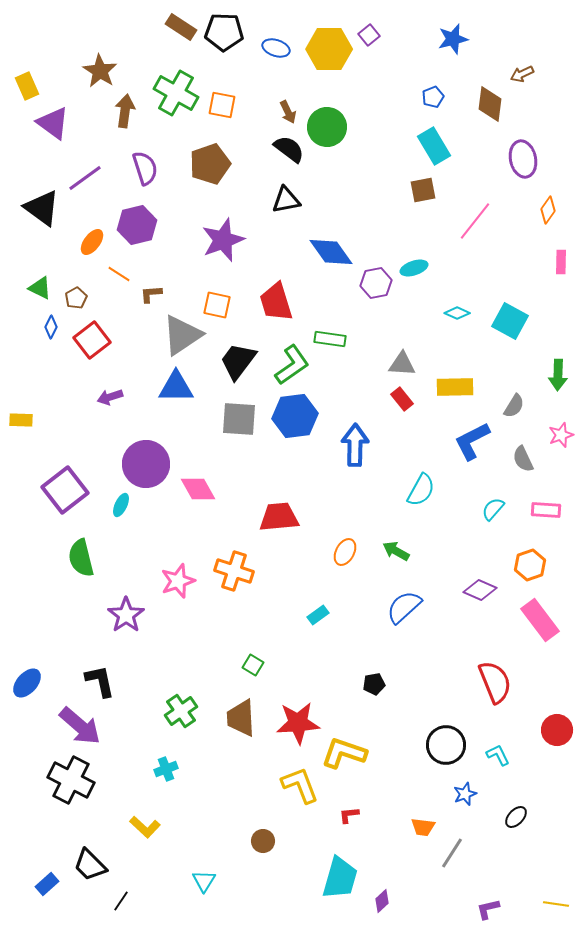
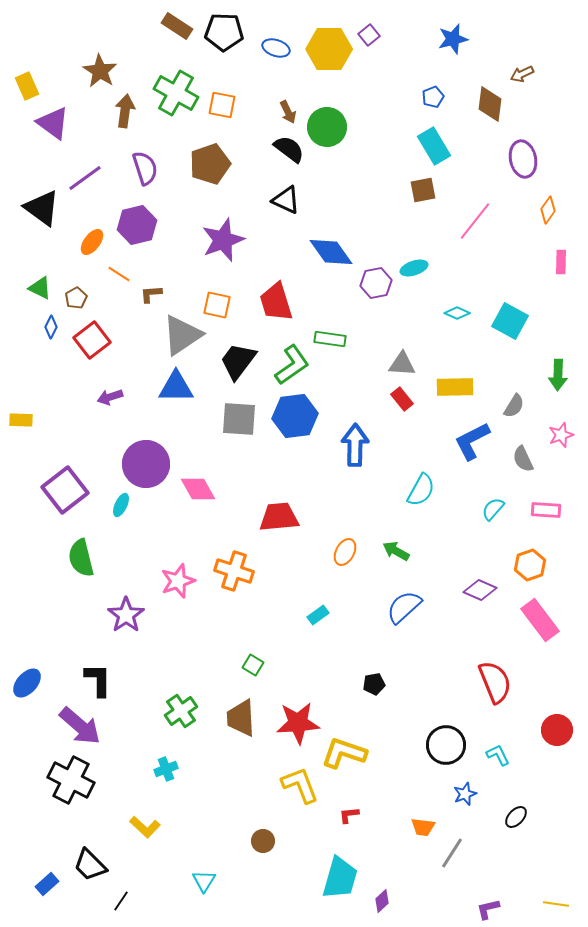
brown rectangle at (181, 27): moved 4 px left, 1 px up
black triangle at (286, 200): rotated 36 degrees clockwise
black L-shape at (100, 681): moved 2 px left, 1 px up; rotated 12 degrees clockwise
